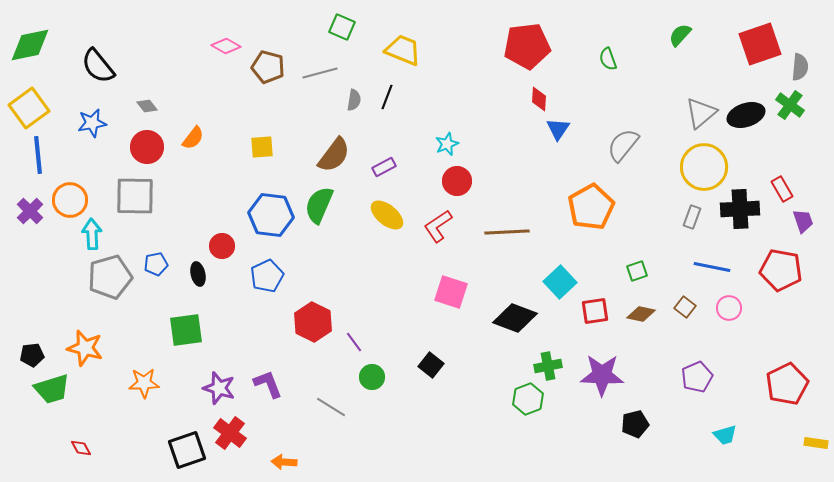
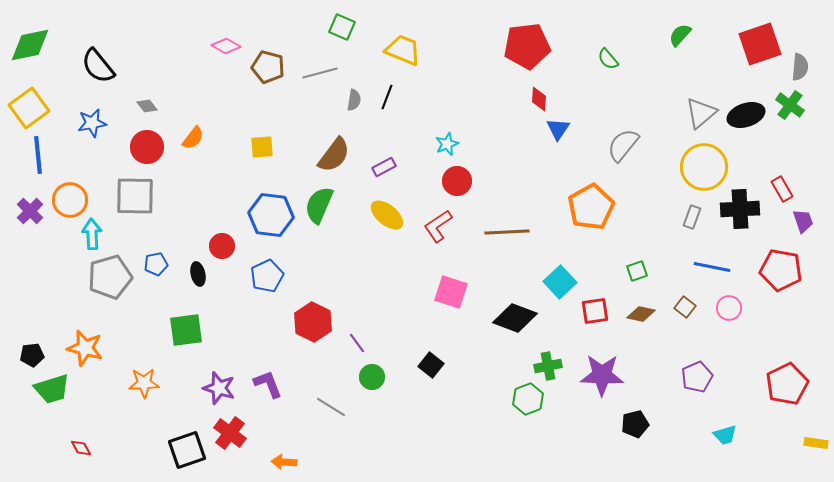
green semicircle at (608, 59): rotated 20 degrees counterclockwise
purple line at (354, 342): moved 3 px right, 1 px down
